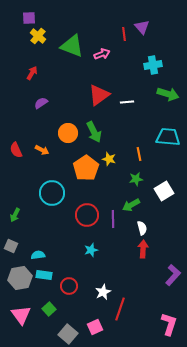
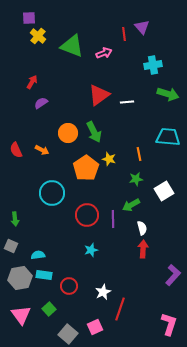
pink arrow at (102, 54): moved 2 px right, 1 px up
red arrow at (32, 73): moved 9 px down
green arrow at (15, 215): moved 4 px down; rotated 32 degrees counterclockwise
